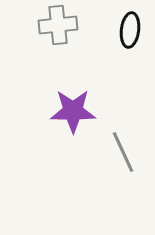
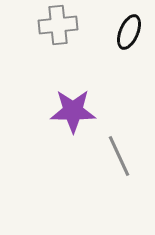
black ellipse: moved 1 px left, 2 px down; rotated 16 degrees clockwise
gray line: moved 4 px left, 4 px down
